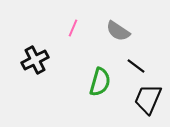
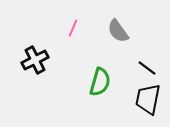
gray semicircle: rotated 20 degrees clockwise
black line: moved 11 px right, 2 px down
black trapezoid: rotated 12 degrees counterclockwise
